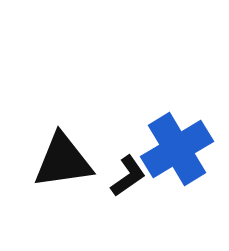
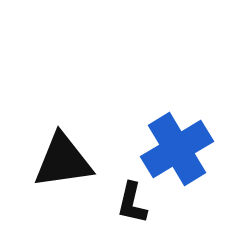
black L-shape: moved 4 px right, 27 px down; rotated 138 degrees clockwise
